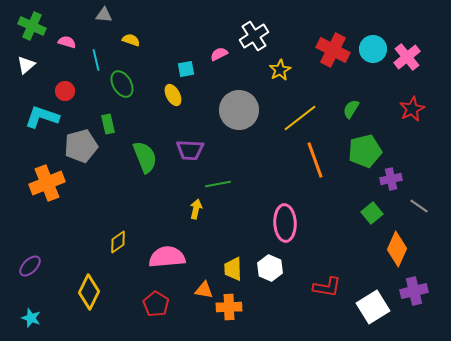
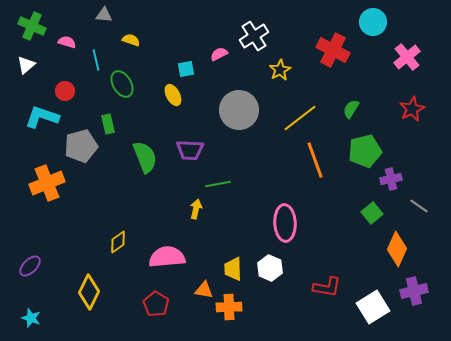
cyan circle at (373, 49): moved 27 px up
